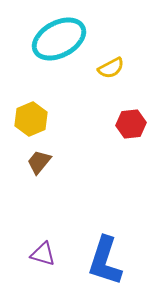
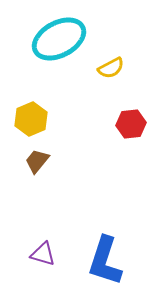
brown trapezoid: moved 2 px left, 1 px up
